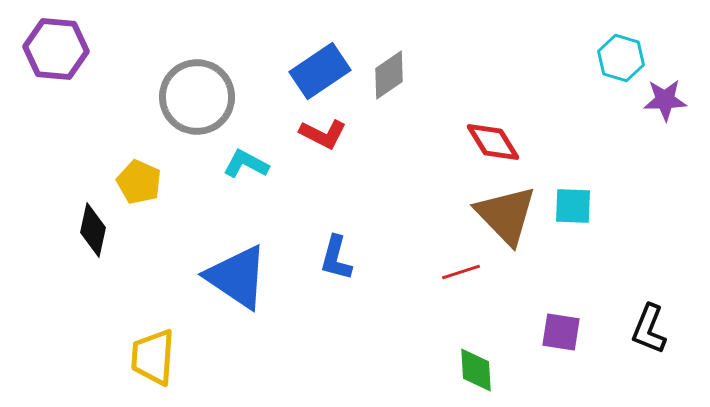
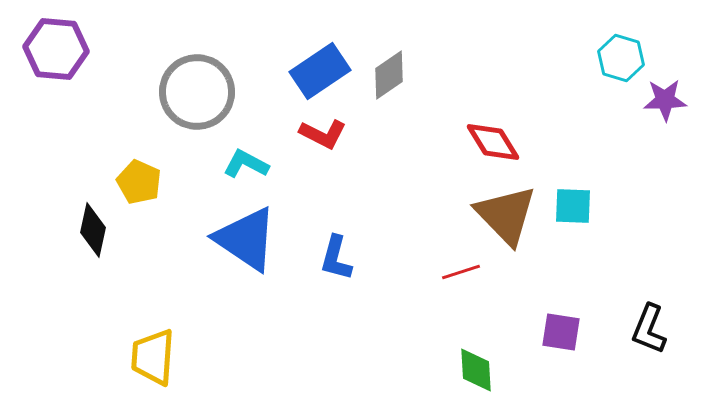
gray circle: moved 5 px up
blue triangle: moved 9 px right, 38 px up
